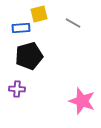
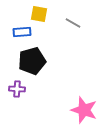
yellow square: rotated 24 degrees clockwise
blue rectangle: moved 1 px right, 4 px down
black pentagon: moved 3 px right, 5 px down
pink star: moved 2 px right, 9 px down
